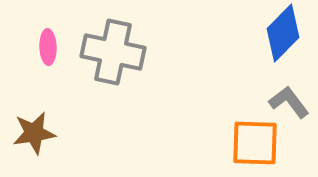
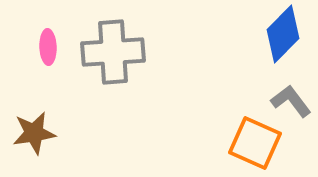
blue diamond: moved 1 px down
gray cross: rotated 16 degrees counterclockwise
gray L-shape: moved 2 px right, 1 px up
orange square: rotated 22 degrees clockwise
